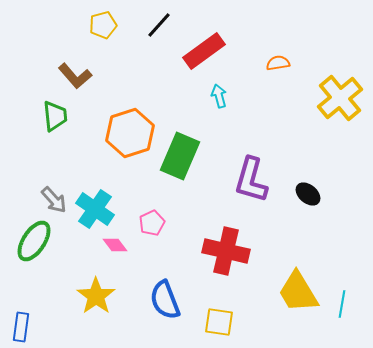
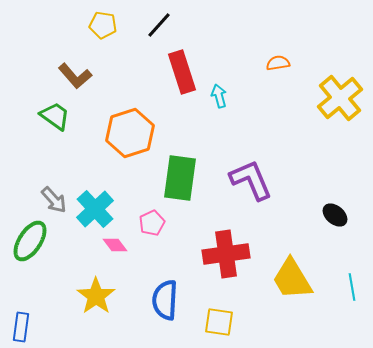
yellow pentagon: rotated 24 degrees clockwise
red rectangle: moved 22 px left, 21 px down; rotated 72 degrees counterclockwise
green trapezoid: rotated 48 degrees counterclockwise
green rectangle: moved 22 px down; rotated 15 degrees counterclockwise
purple L-shape: rotated 141 degrees clockwise
black ellipse: moved 27 px right, 21 px down
cyan cross: rotated 12 degrees clockwise
green ellipse: moved 4 px left
red cross: moved 3 px down; rotated 21 degrees counterclockwise
yellow trapezoid: moved 6 px left, 13 px up
blue semicircle: rotated 24 degrees clockwise
cyan line: moved 10 px right, 17 px up; rotated 20 degrees counterclockwise
